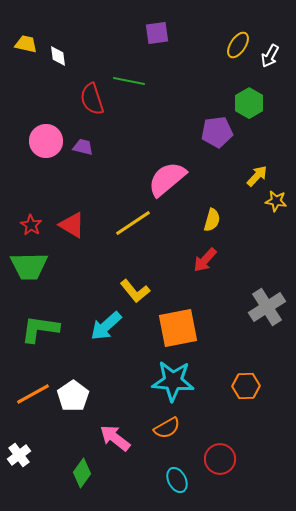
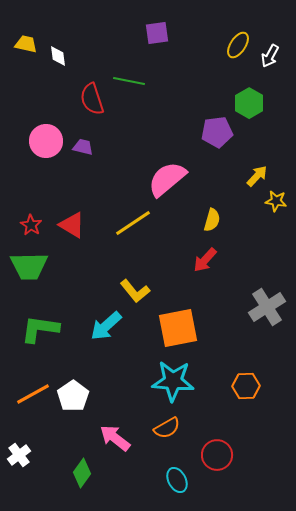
red circle: moved 3 px left, 4 px up
